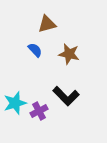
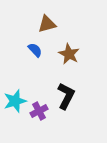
brown star: rotated 15 degrees clockwise
black L-shape: rotated 108 degrees counterclockwise
cyan star: moved 2 px up
